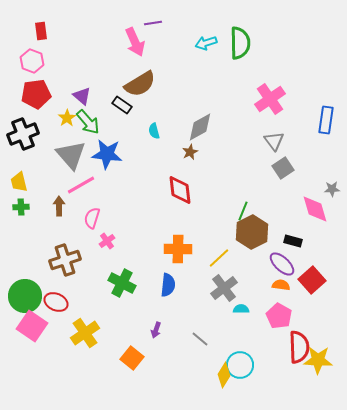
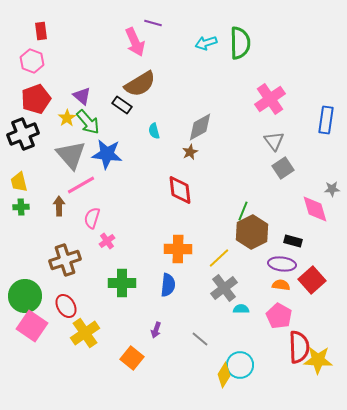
purple line at (153, 23): rotated 24 degrees clockwise
red pentagon at (36, 94): moved 5 px down; rotated 12 degrees counterclockwise
purple ellipse at (282, 264): rotated 36 degrees counterclockwise
green cross at (122, 283): rotated 28 degrees counterclockwise
red ellipse at (56, 302): moved 10 px right, 4 px down; rotated 35 degrees clockwise
